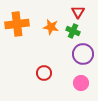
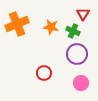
red triangle: moved 5 px right, 2 px down
orange cross: rotated 15 degrees counterclockwise
purple circle: moved 6 px left
